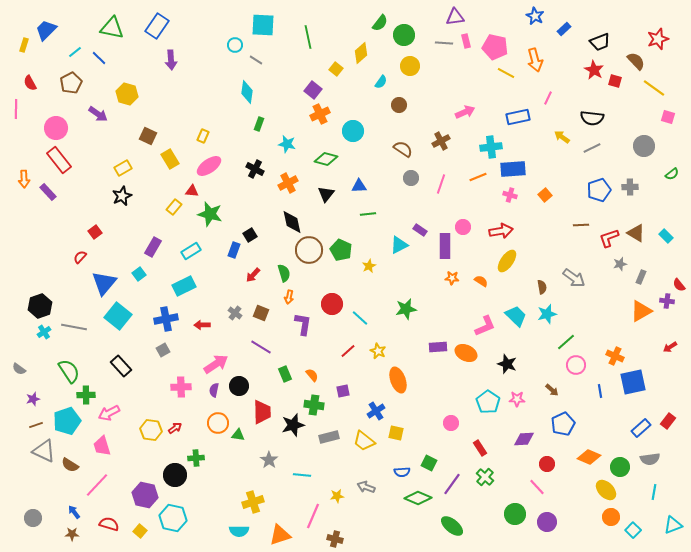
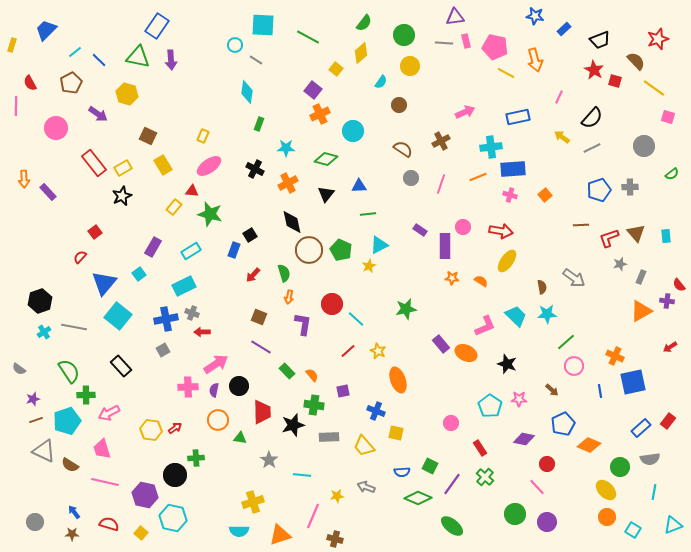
blue star at (535, 16): rotated 18 degrees counterclockwise
green semicircle at (380, 23): moved 16 px left
green triangle at (112, 28): moved 26 px right, 29 px down
green line at (308, 37): rotated 50 degrees counterclockwise
black trapezoid at (600, 42): moved 2 px up
yellow rectangle at (24, 45): moved 12 px left
blue line at (99, 58): moved 2 px down
pink line at (548, 98): moved 11 px right, 1 px up
pink line at (16, 109): moved 3 px up
black semicircle at (592, 118): rotated 55 degrees counterclockwise
cyan star at (287, 144): moved 1 px left, 4 px down; rotated 12 degrees counterclockwise
yellow rectangle at (170, 159): moved 7 px left, 6 px down
red rectangle at (59, 160): moved 35 px right, 3 px down
red arrow at (501, 231): rotated 20 degrees clockwise
brown triangle at (636, 233): rotated 18 degrees clockwise
cyan rectangle at (666, 236): rotated 40 degrees clockwise
cyan triangle at (399, 245): moved 20 px left
black hexagon at (40, 306): moved 5 px up
gray cross at (235, 313): moved 43 px left; rotated 16 degrees counterclockwise
brown square at (261, 313): moved 2 px left, 4 px down
cyan star at (547, 314): rotated 12 degrees clockwise
cyan line at (360, 318): moved 4 px left, 1 px down
red arrow at (202, 325): moved 7 px down
purple rectangle at (438, 347): moved 3 px right, 3 px up; rotated 54 degrees clockwise
pink circle at (576, 365): moved 2 px left, 1 px down
green rectangle at (285, 374): moved 2 px right, 3 px up; rotated 21 degrees counterclockwise
pink cross at (181, 387): moved 7 px right
pink star at (517, 399): moved 2 px right
cyan pentagon at (488, 402): moved 2 px right, 4 px down
blue cross at (376, 411): rotated 36 degrees counterclockwise
orange circle at (218, 423): moved 3 px up
brown line at (36, 425): moved 5 px up
green triangle at (238, 435): moved 2 px right, 3 px down
gray rectangle at (329, 437): rotated 12 degrees clockwise
purple diamond at (524, 439): rotated 15 degrees clockwise
yellow trapezoid at (364, 441): moved 5 px down; rotated 10 degrees clockwise
pink trapezoid at (102, 446): moved 3 px down
orange diamond at (589, 457): moved 12 px up
green square at (429, 463): moved 1 px right, 3 px down
pink line at (97, 485): moved 8 px right, 3 px up; rotated 60 degrees clockwise
orange circle at (611, 517): moved 4 px left
gray circle at (33, 518): moved 2 px right, 4 px down
cyan square at (633, 530): rotated 14 degrees counterclockwise
yellow square at (140, 531): moved 1 px right, 2 px down
